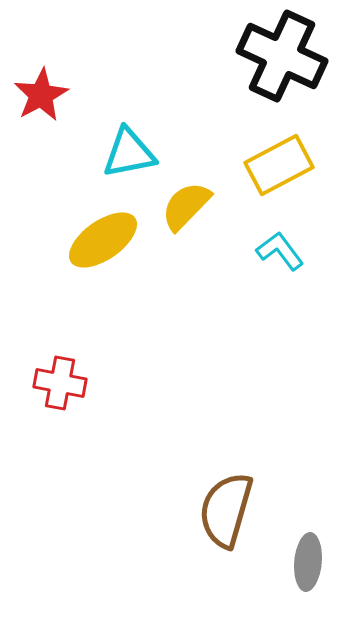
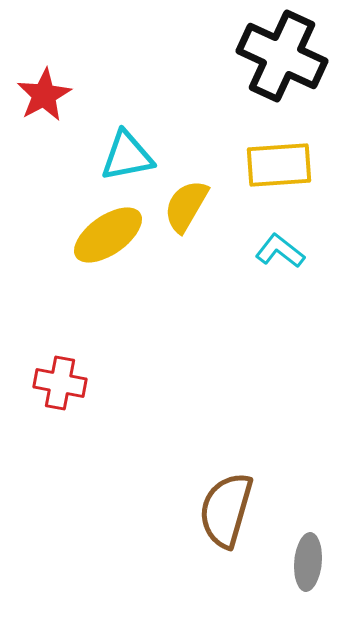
red star: moved 3 px right
cyan triangle: moved 2 px left, 3 px down
yellow rectangle: rotated 24 degrees clockwise
yellow semicircle: rotated 14 degrees counterclockwise
yellow ellipse: moved 5 px right, 5 px up
cyan L-shape: rotated 15 degrees counterclockwise
